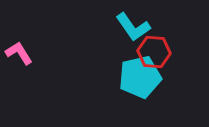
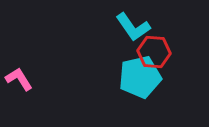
pink L-shape: moved 26 px down
